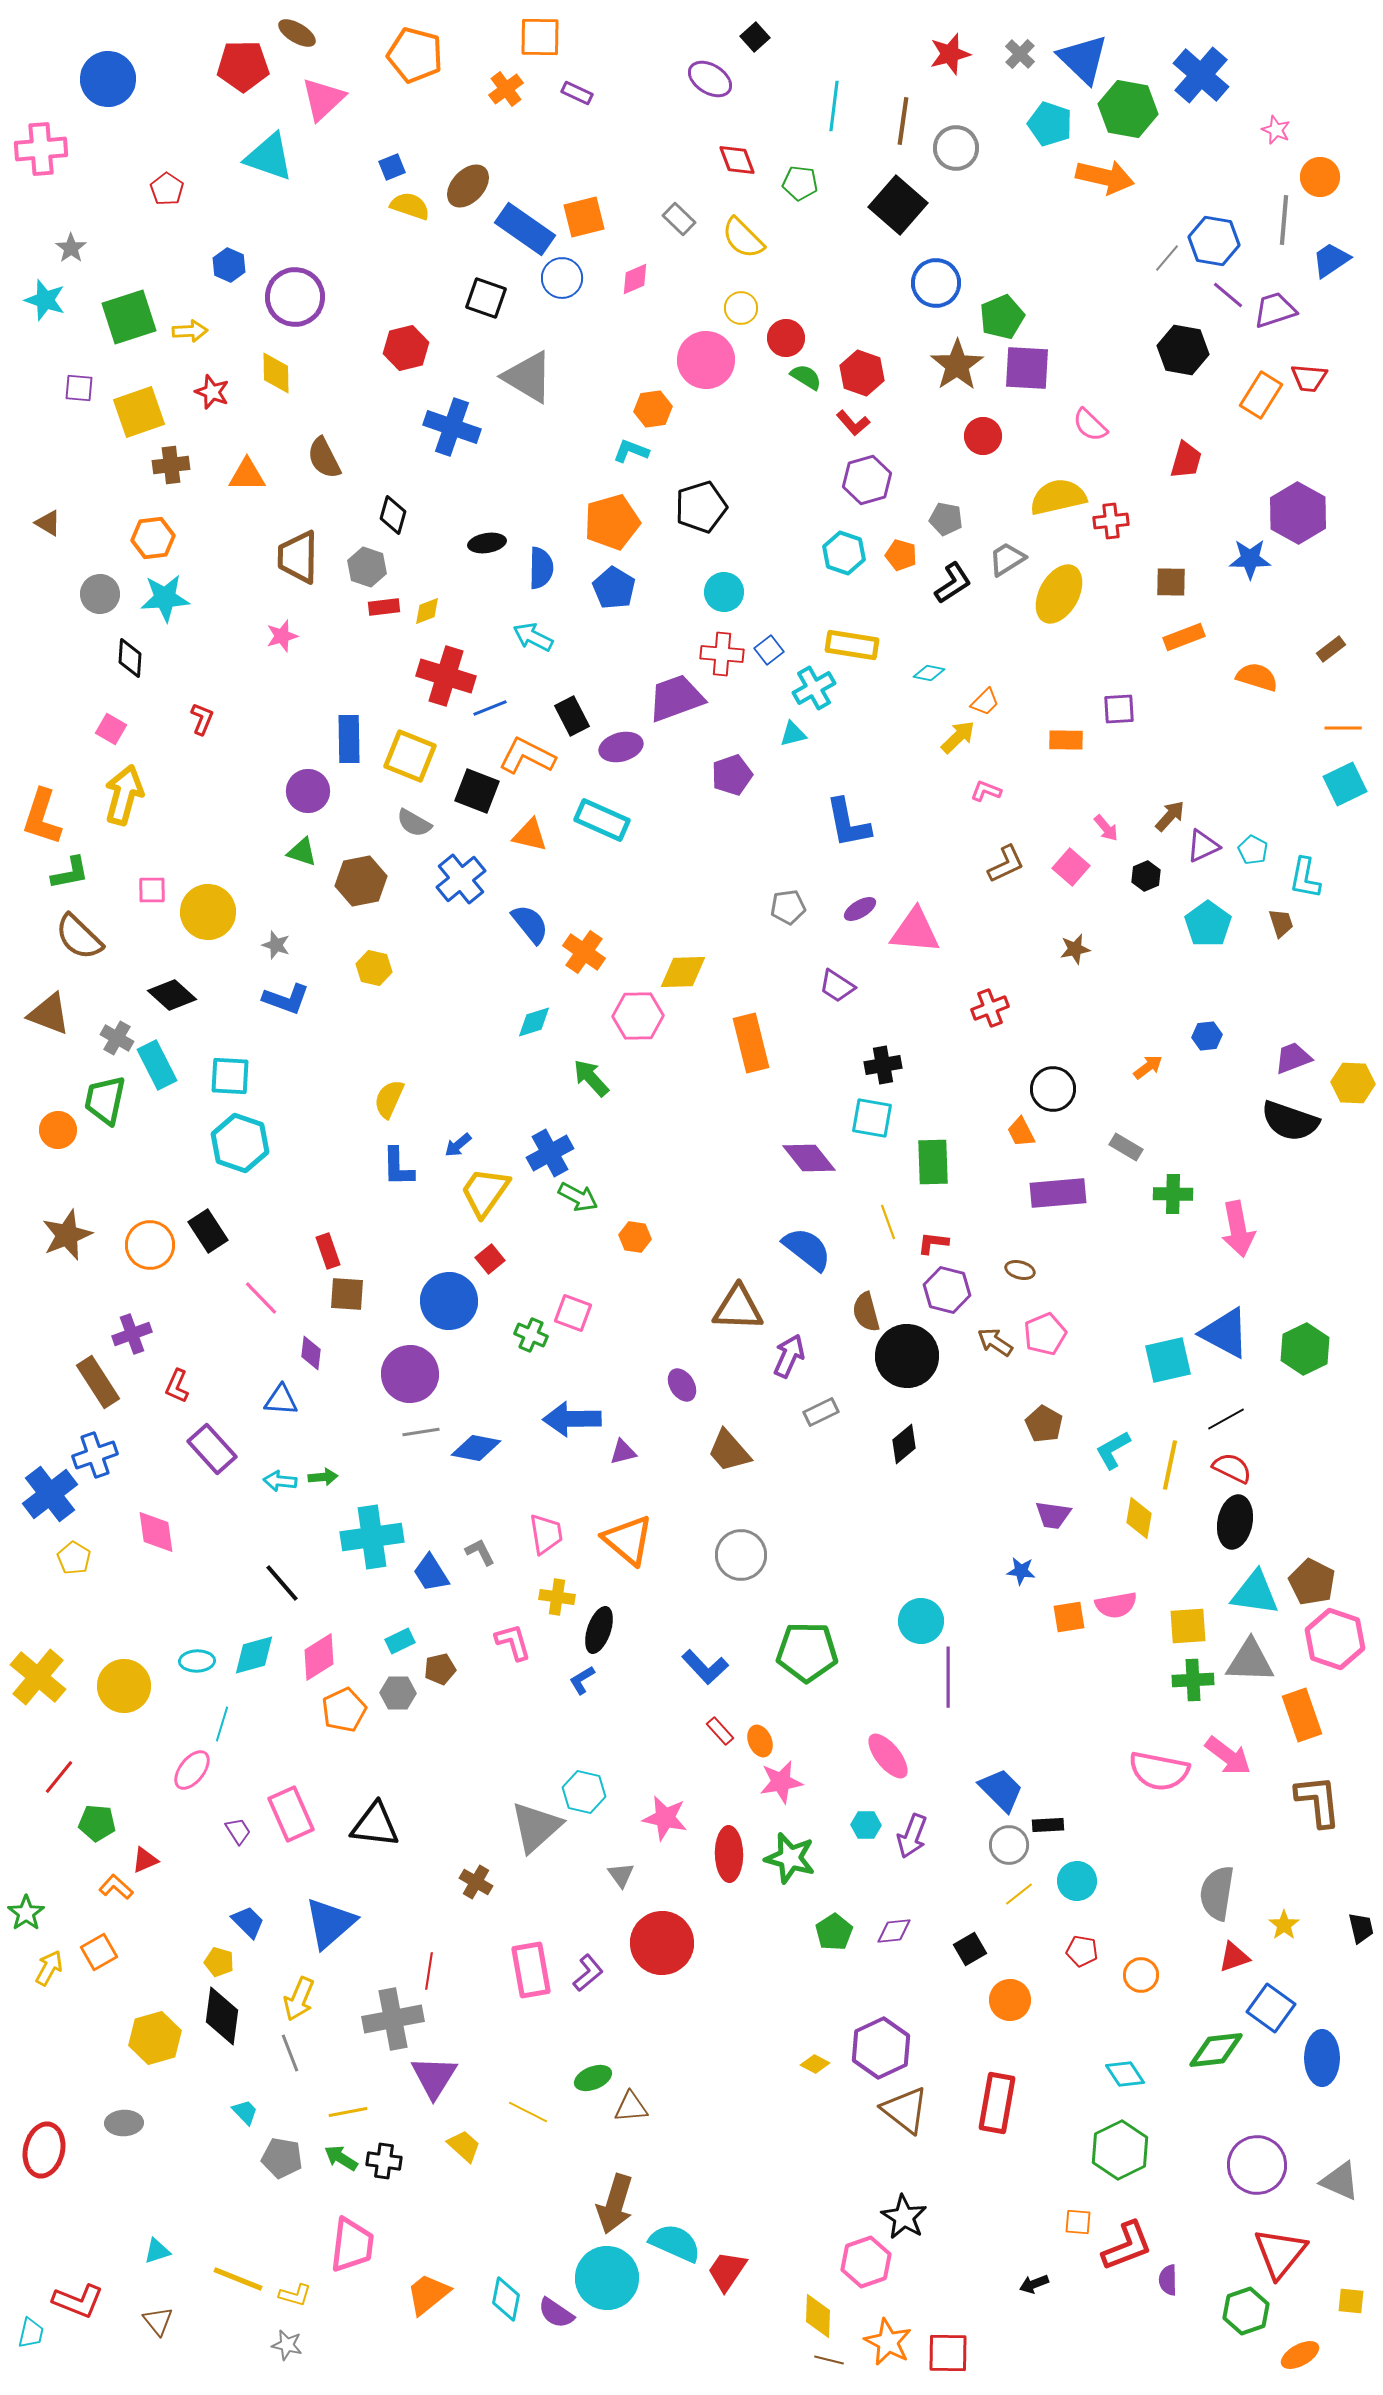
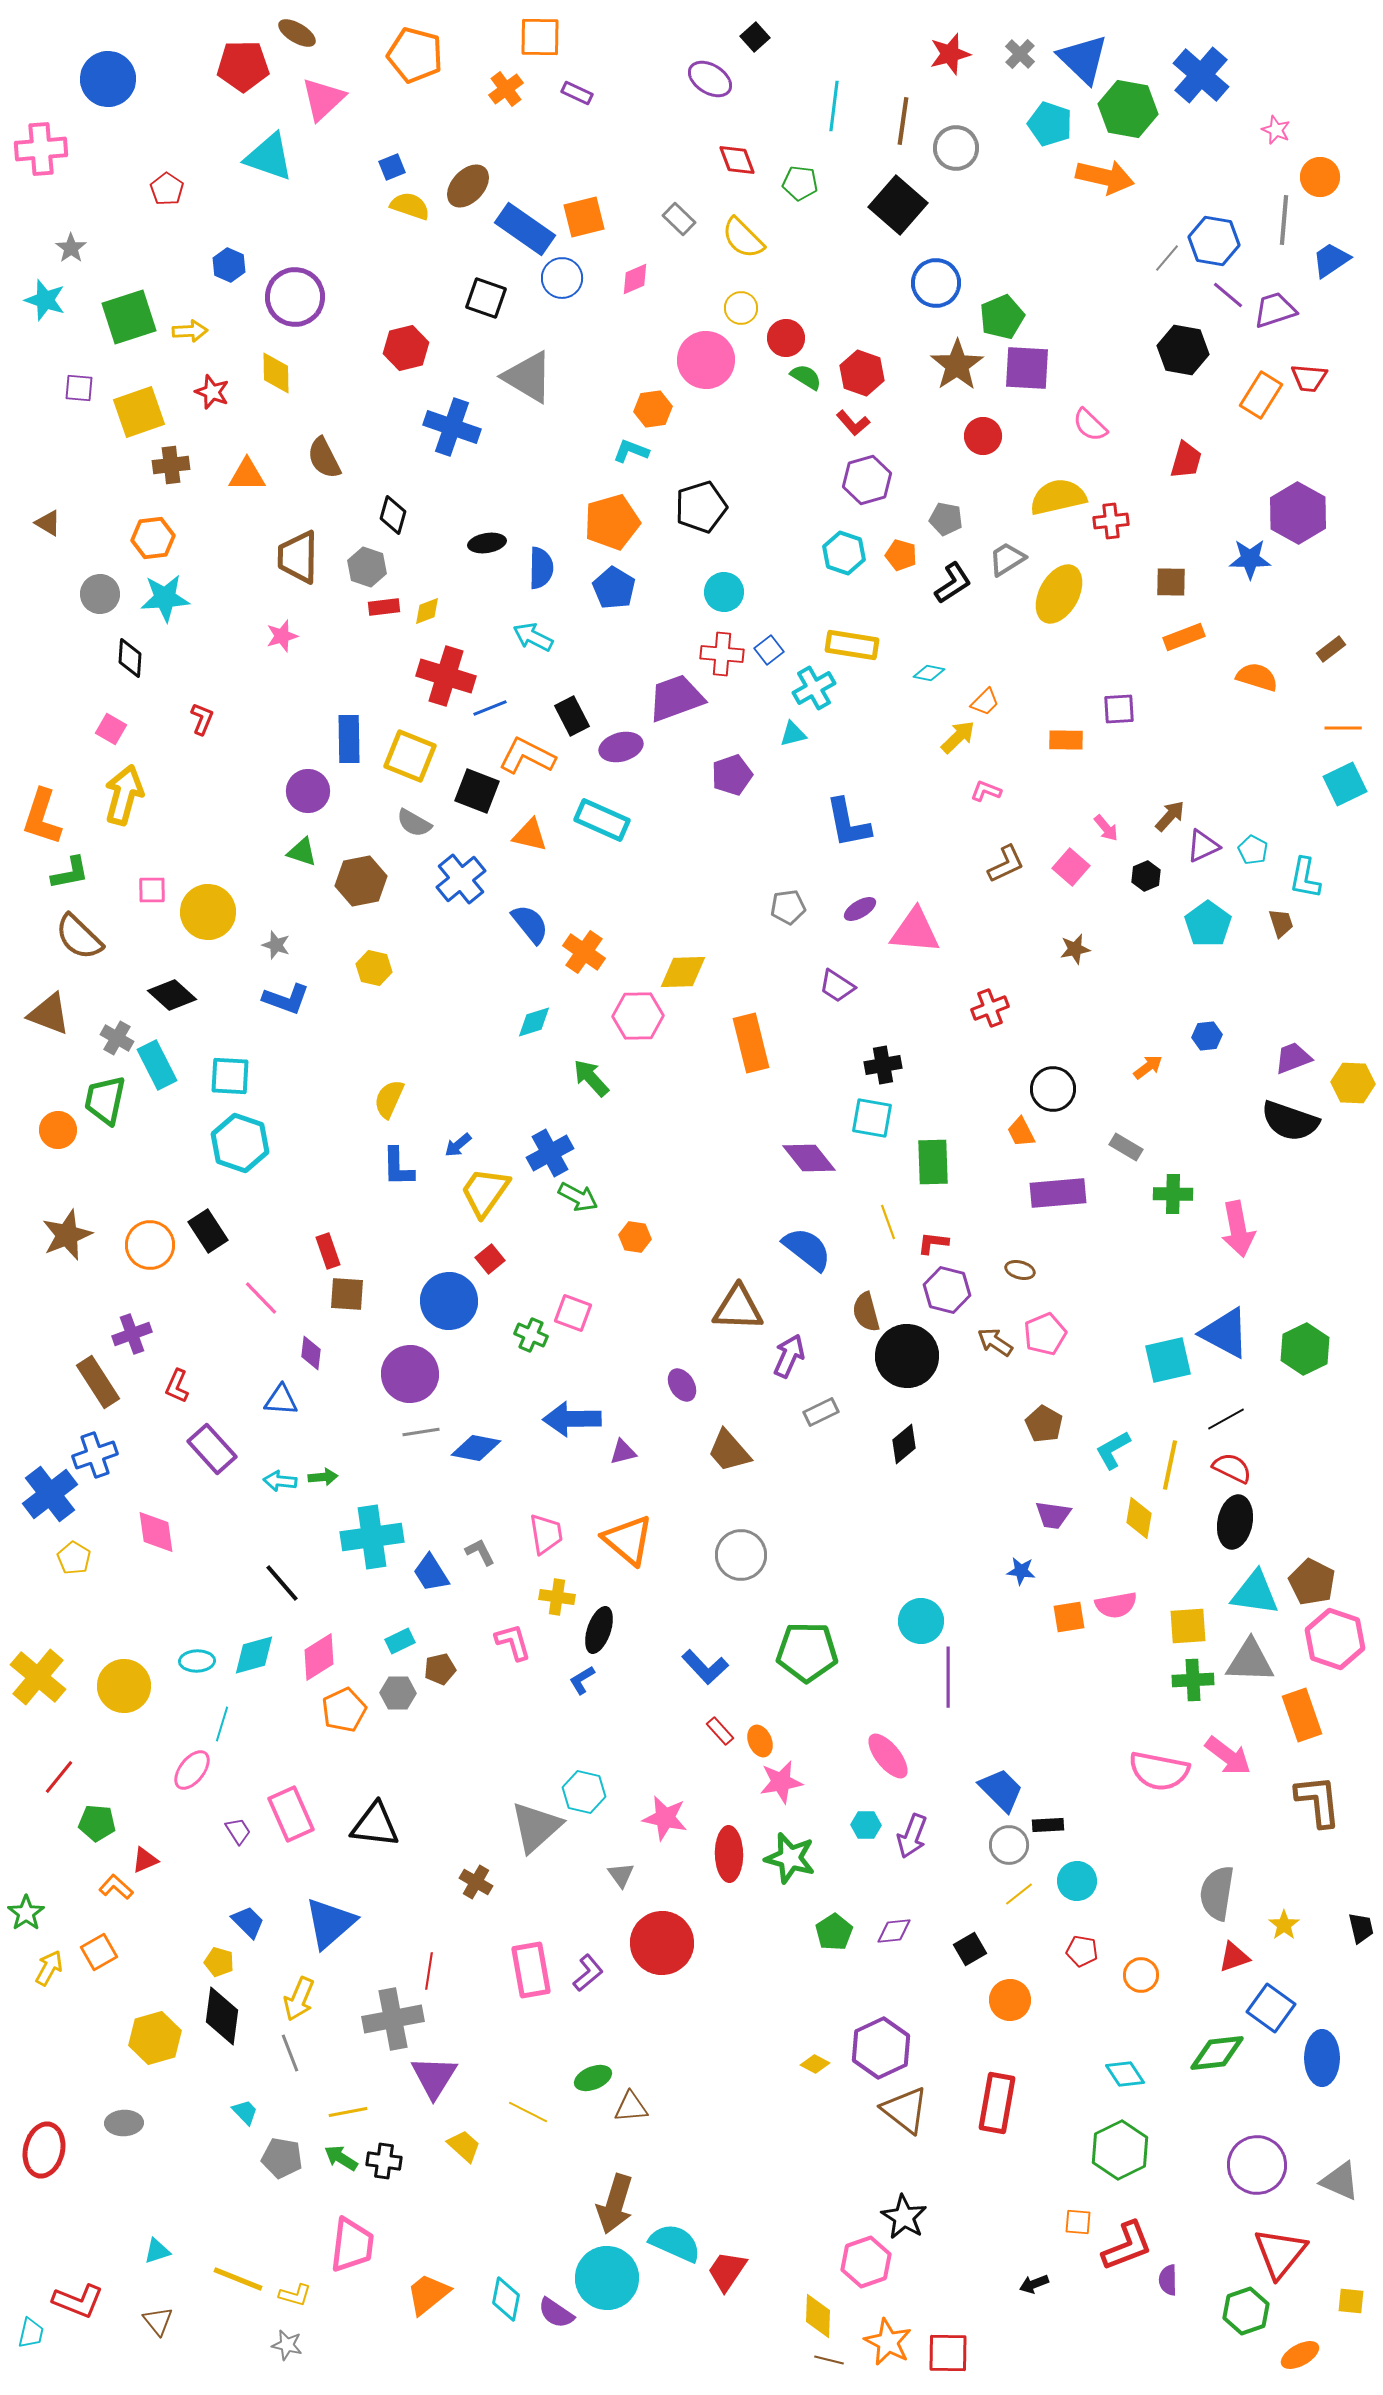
green diamond at (1216, 2050): moved 1 px right, 3 px down
